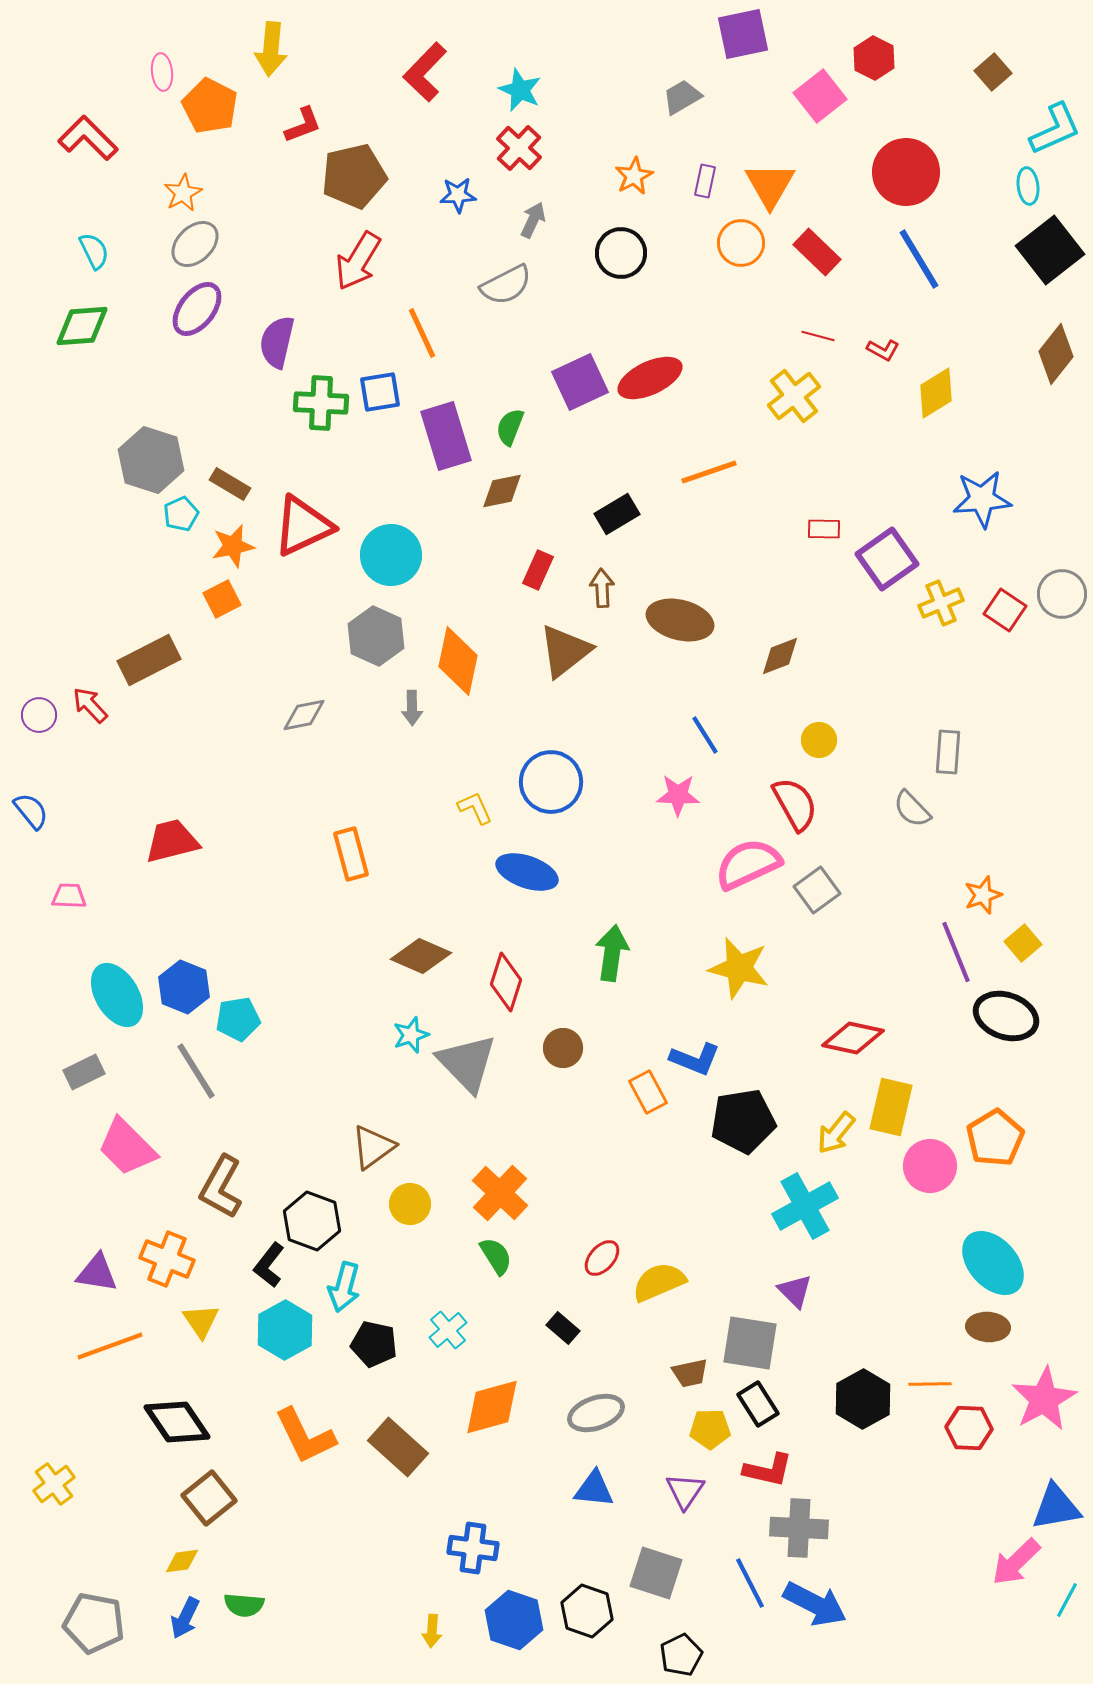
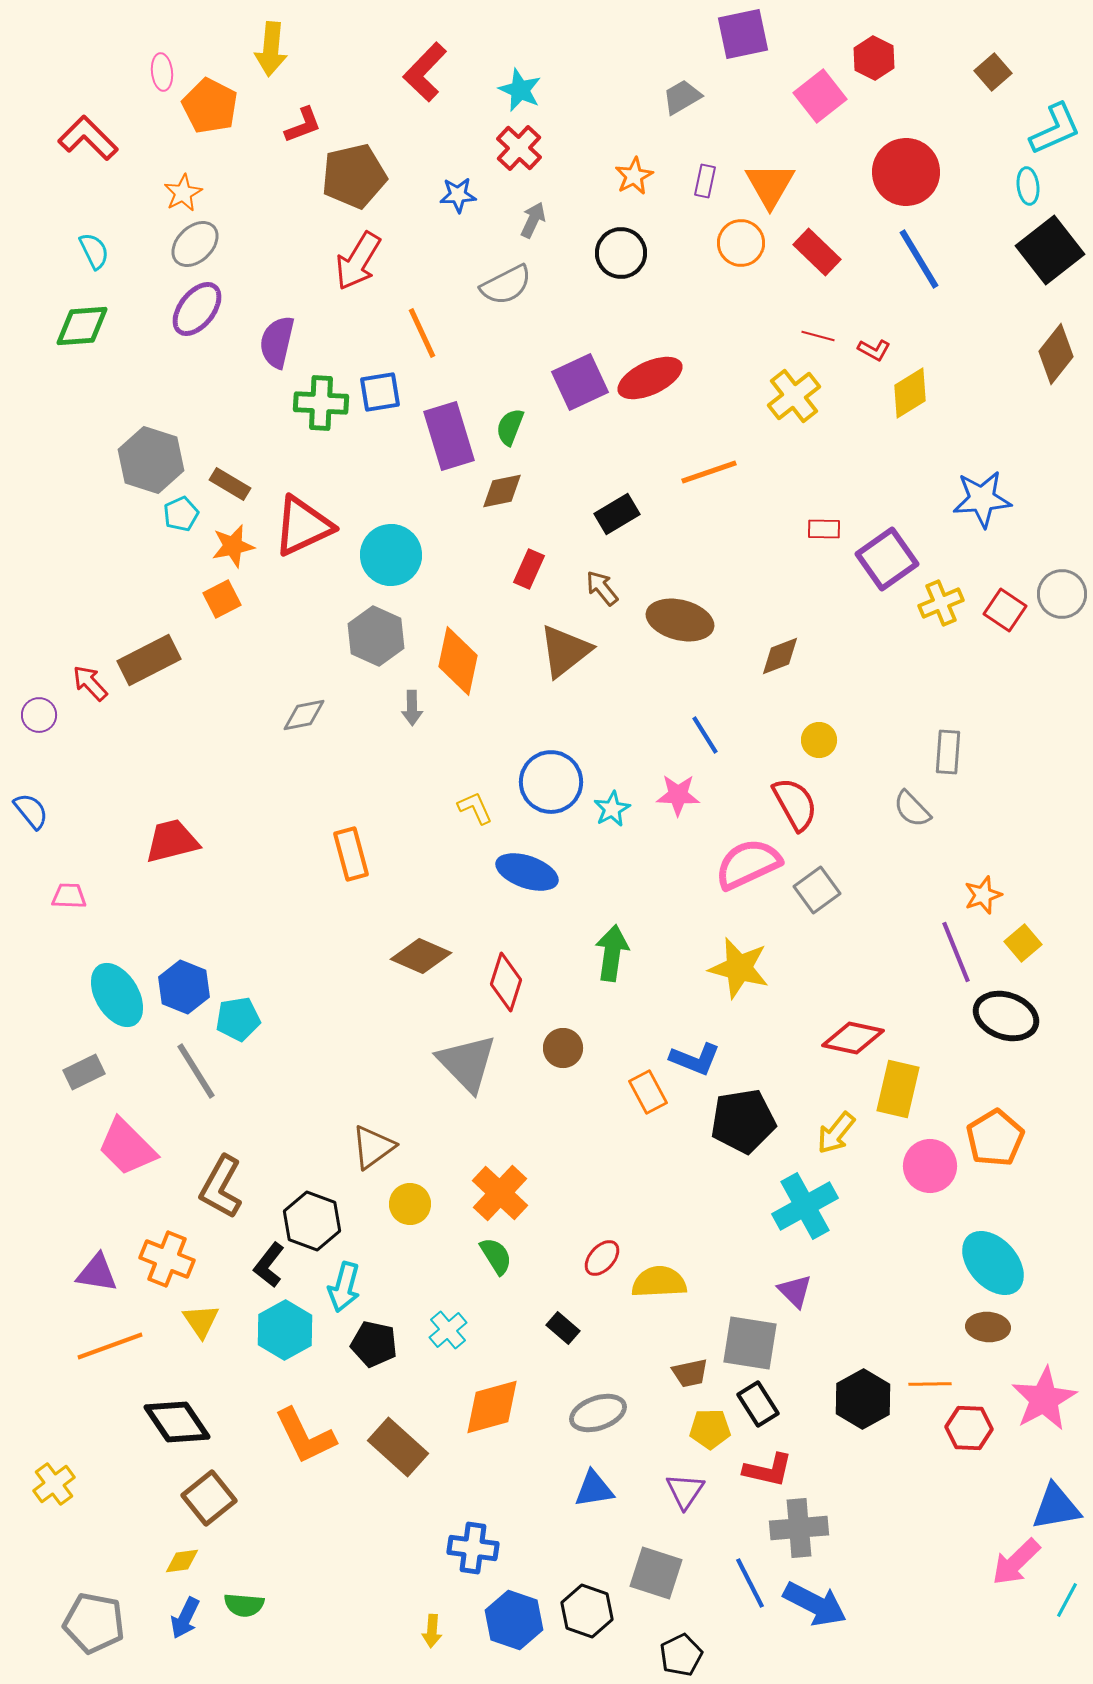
red L-shape at (883, 350): moved 9 px left
yellow diamond at (936, 393): moved 26 px left
purple rectangle at (446, 436): moved 3 px right
red rectangle at (538, 570): moved 9 px left, 1 px up
brown arrow at (602, 588): rotated 36 degrees counterclockwise
red arrow at (90, 705): moved 22 px up
cyan star at (411, 1035): moved 201 px right, 226 px up; rotated 9 degrees counterclockwise
yellow rectangle at (891, 1107): moved 7 px right, 18 px up
yellow semicircle at (659, 1282): rotated 20 degrees clockwise
gray ellipse at (596, 1413): moved 2 px right
blue triangle at (594, 1489): rotated 15 degrees counterclockwise
gray cross at (799, 1528): rotated 8 degrees counterclockwise
